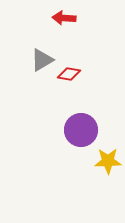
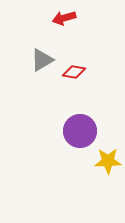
red arrow: rotated 20 degrees counterclockwise
red diamond: moved 5 px right, 2 px up
purple circle: moved 1 px left, 1 px down
